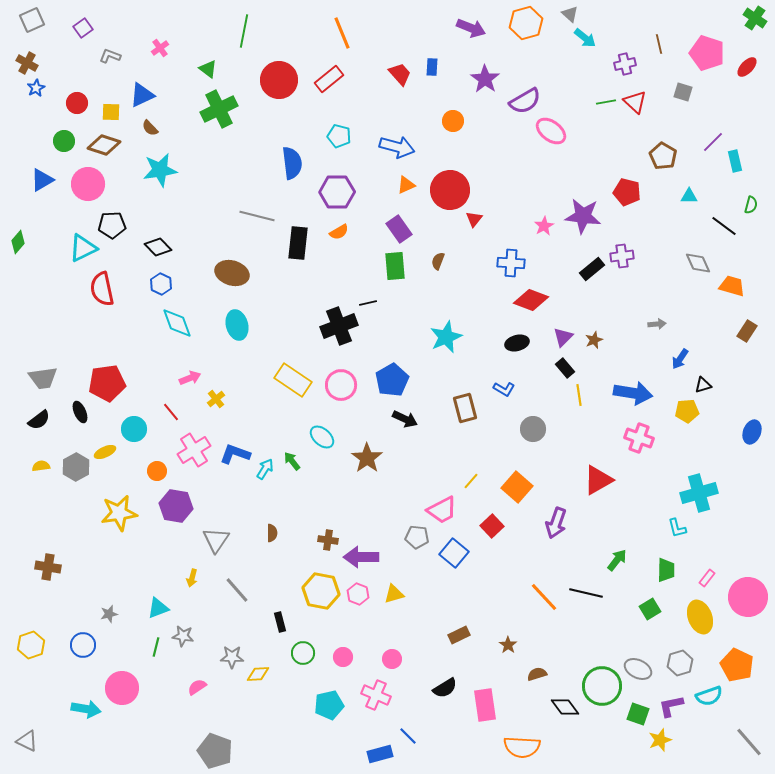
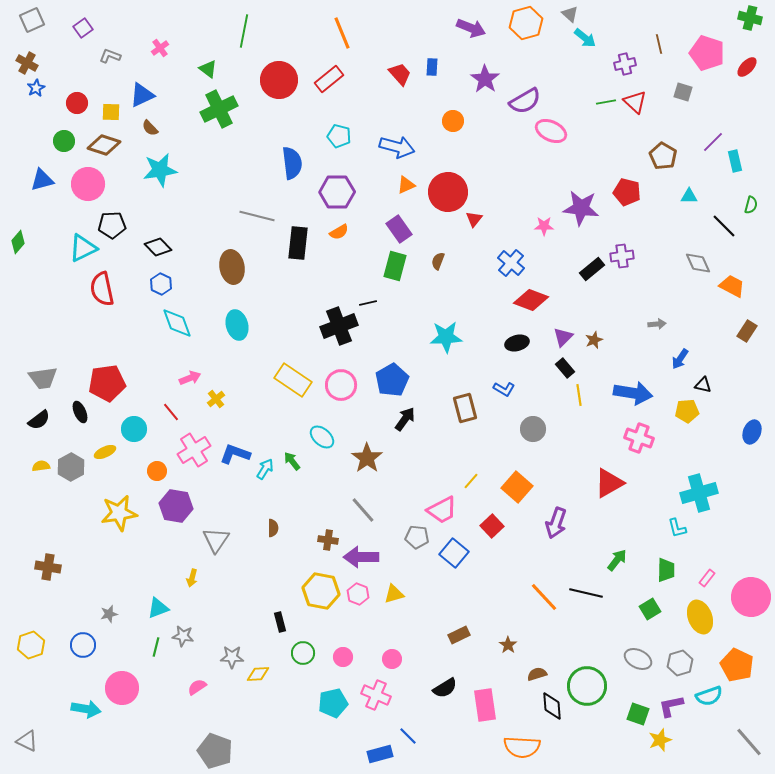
green cross at (755, 18): moved 5 px left; rotated 20 degrees counterclockwise
pink ellipse at (551, 131): rotated 12 degrees counterclockwise
blue triangle at (42, 180): rotated 15 degrees clockwise
red circle at (450, 190): moved 2 px left, 2 px down
purple star at (583, 216): moved 2 px left, 8 px up
pink star at (544, 226): rotated 30 degrees clockwise
black line at (724, 226): rotated 8 degrees clockwise
blue cross at (511, 263): rotated 36 degrees clockwise
green rectangle at (395, 266): rotated 20 degrees clockwise
brown ellipse at (232, 273): moved 6 px up; rotated 64 degrees clockwise
orange trapezoid at (732, 286): rotated 12 degrees clockwise
cyan star at (446, 337): rotated 20 degrees clockwise
black triangle at (703, 385): rotated 30 degrees clockwise
black arrow at (405, 419): rotated 80 degrees counterclockwise
gray hexagon at (76, 467): moved 5 px left
red triangle at (598, 480): moved 11 px right, 3 px down
brown semicircle at (272, 533): moved 1 px right, 5 px up
gray line at (237, 590): moved 126 px right, 80 px up
pink circle at (748, 597): moved 3 px right
gray ellipse at (638, 669): moved 10 px up
green circle at (602, 686): moved 15 px left
cyan pentagon at (329, 705): moved 4 px right, 2 px up
black diamond at (565, 707): moved 13 px left, 1 px up; rotated 32 degrees clockwise
